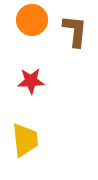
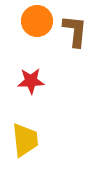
orange circle: moved 5 px right, 1 px down
